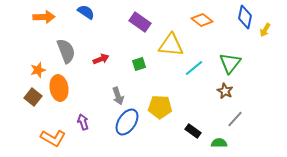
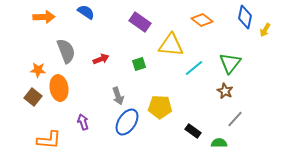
orange star: rotated 21 degrees clockwise
orange L-shape: moved 4 px left, 2 px down; rotated 25 degrees counterclockwise
